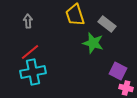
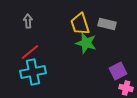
yellow trapezoid: moved 5 px right, 9 px down
gray rectangle: rotated 24 degrees counterclockwise
green star: moved 7 px left
purple square: rotated 36 degrees clockwise
